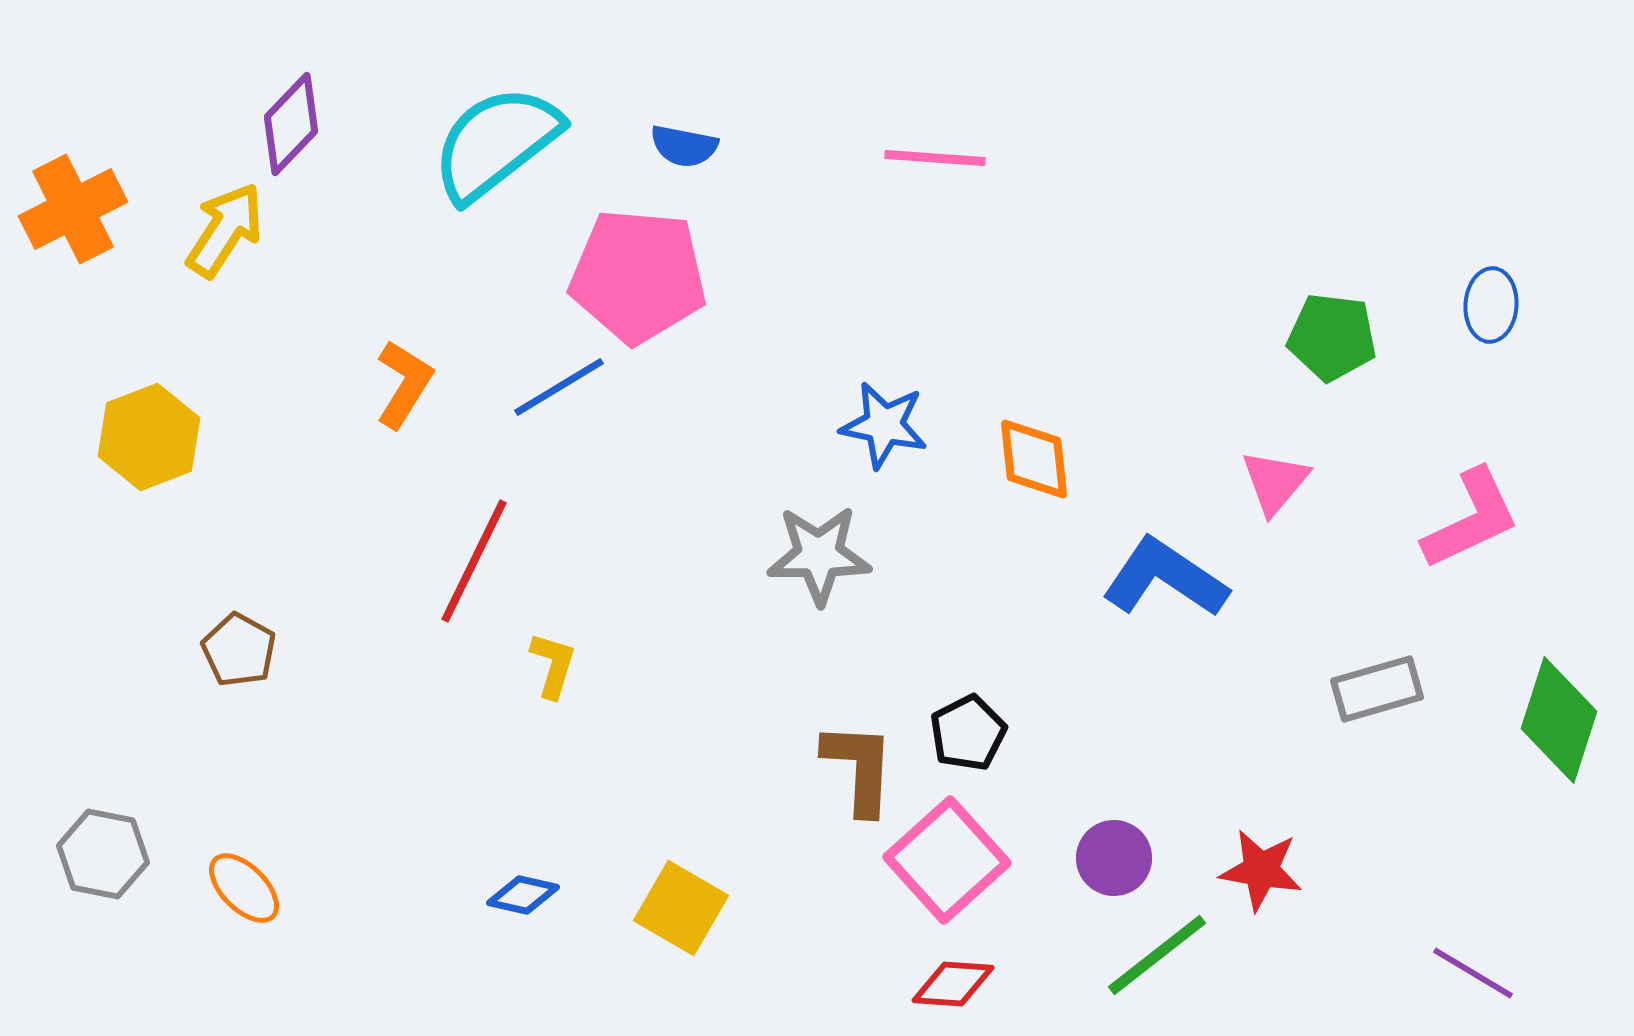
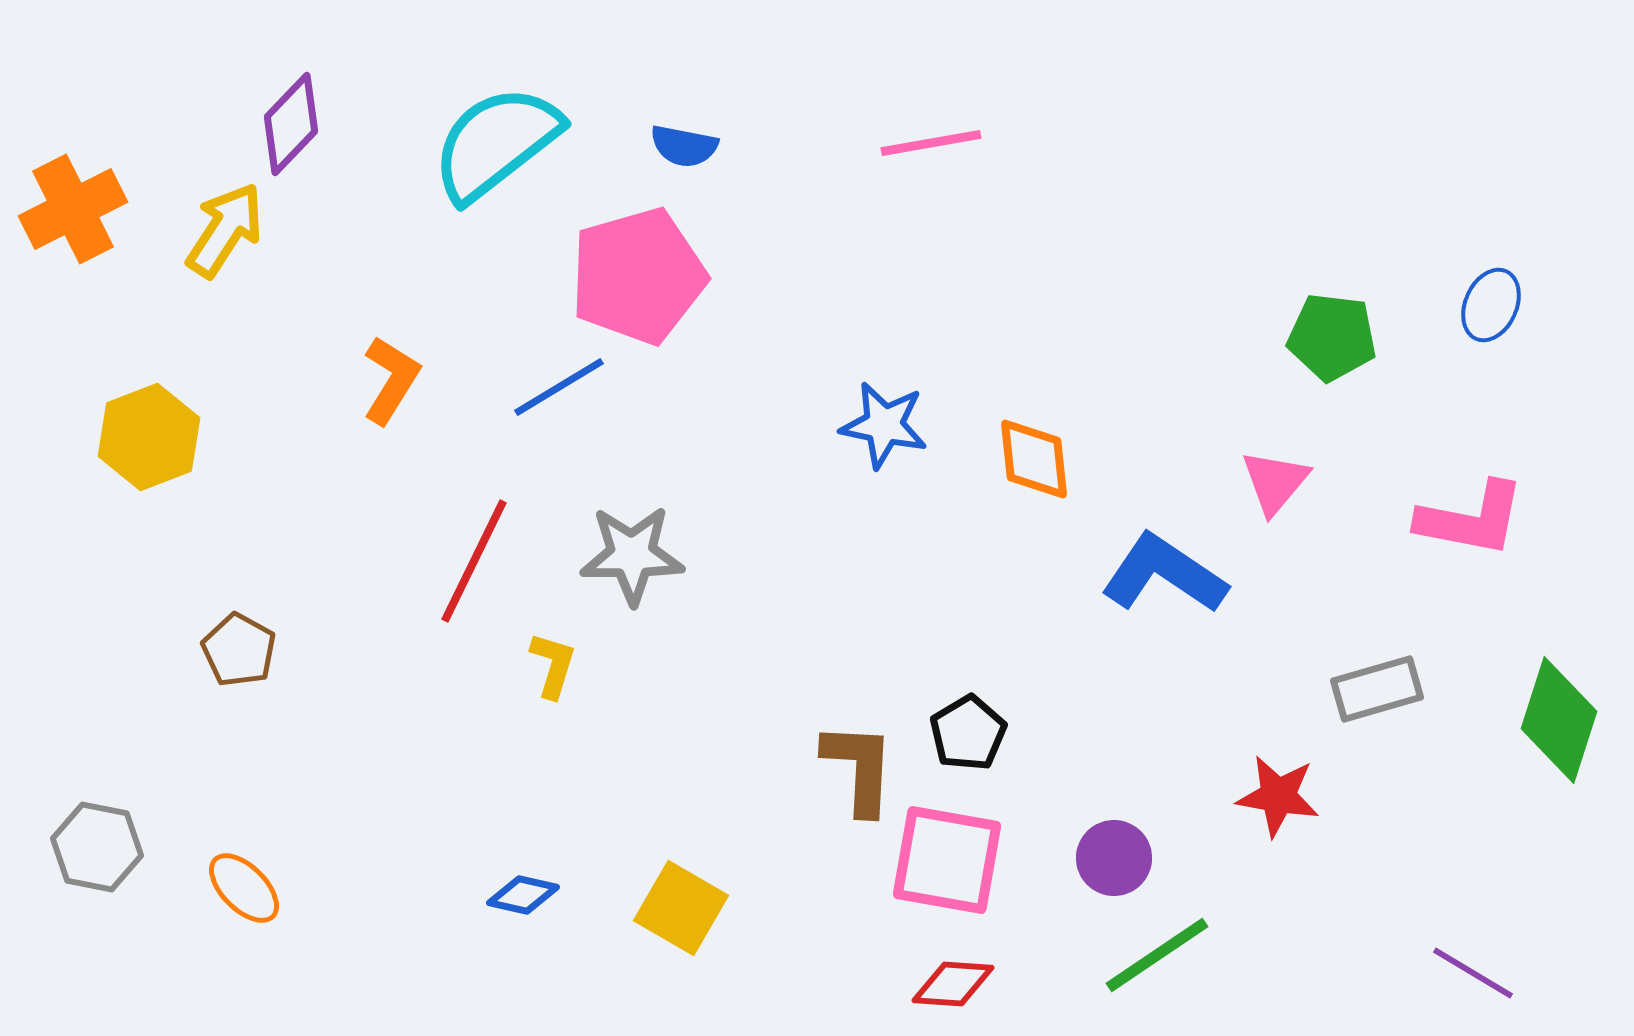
pink line: moved 4 px left, 15 px up; rotated 14 degrees counterclockwise
pink pentagon: rotated 21 degrees counterclockwise
blue ellipse: rotated 20 degrees clockwise
orange L-shape: moved 13 px left, 4 px up
pink L-shape: rotated 36 degrees clockwise
gray star: moved 187 px left
blue L-shape: moved 1 px left, 4 px up
black pentagon: rotated 4 degrees counterclockwise
gray hexagon: moved 6 px left, 7 px up
pink square: rotated 38 degrees counterclockwise
red star: moved 17 px right, 74 px up
green line: rotated 4 degrees clockwise
